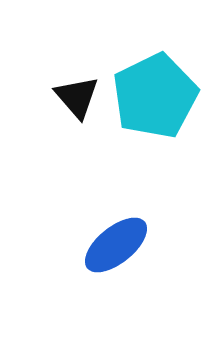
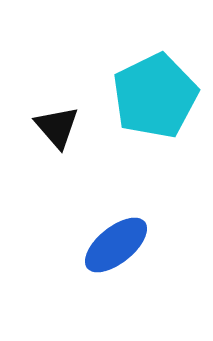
black triangle: moved 20 px left, 30 px down
